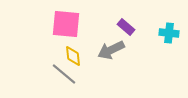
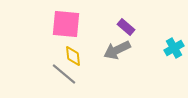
cyan cross: moved 5 px right, 15 px down; rotated 36 degrees counterclockwise
gray arrow: moved 6 px right
